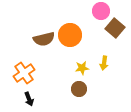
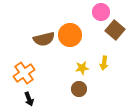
pink circle: moved 1 px down
brown square: moved 2 px down
